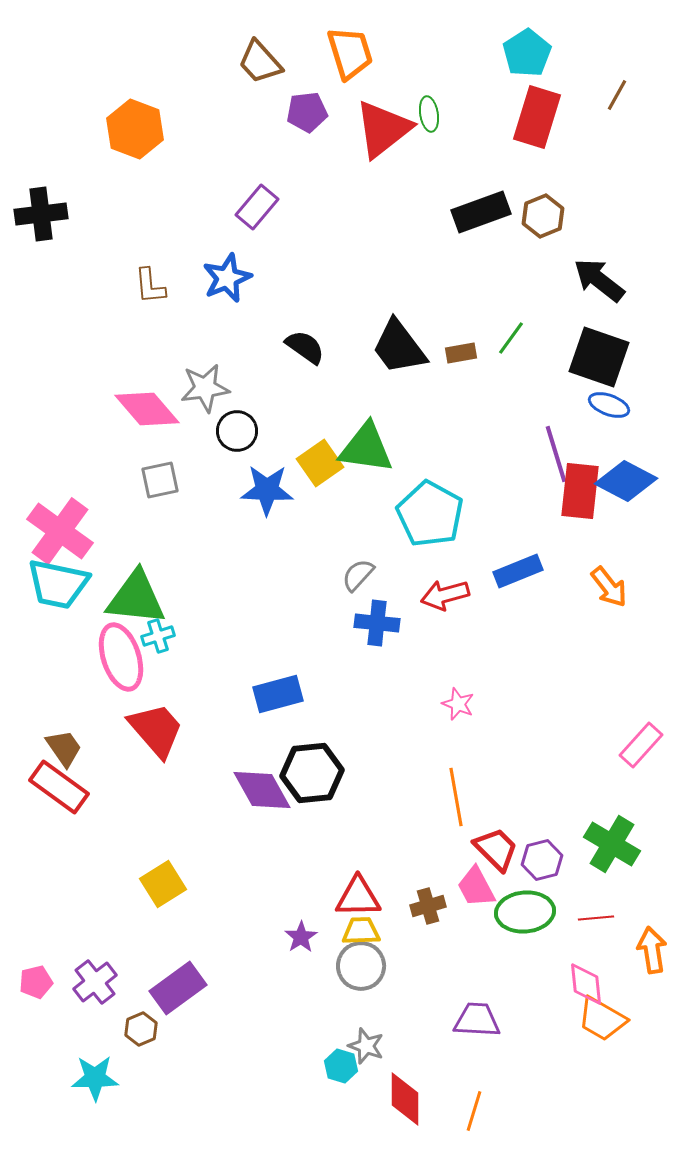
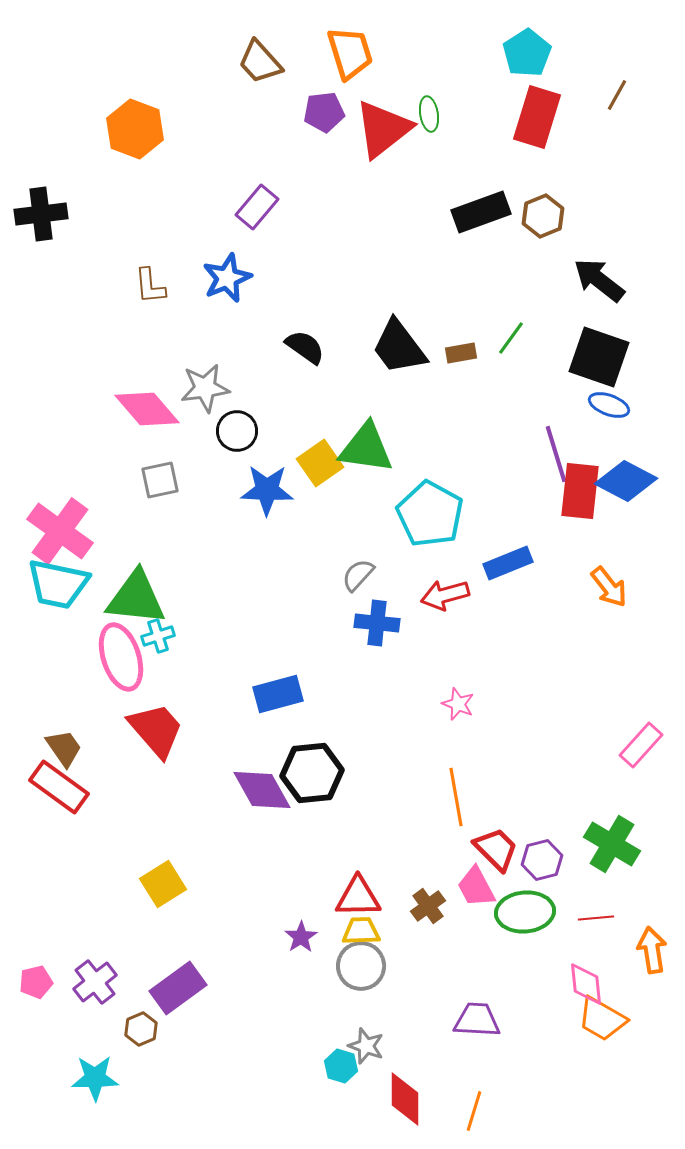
purple pentagon at (307, 112): moved 17 px right
blue rectangle at (518, 571): moved 10 px left, 8 px up
brown cross at (428, 906): rotated 20 degrees counterclockwise
